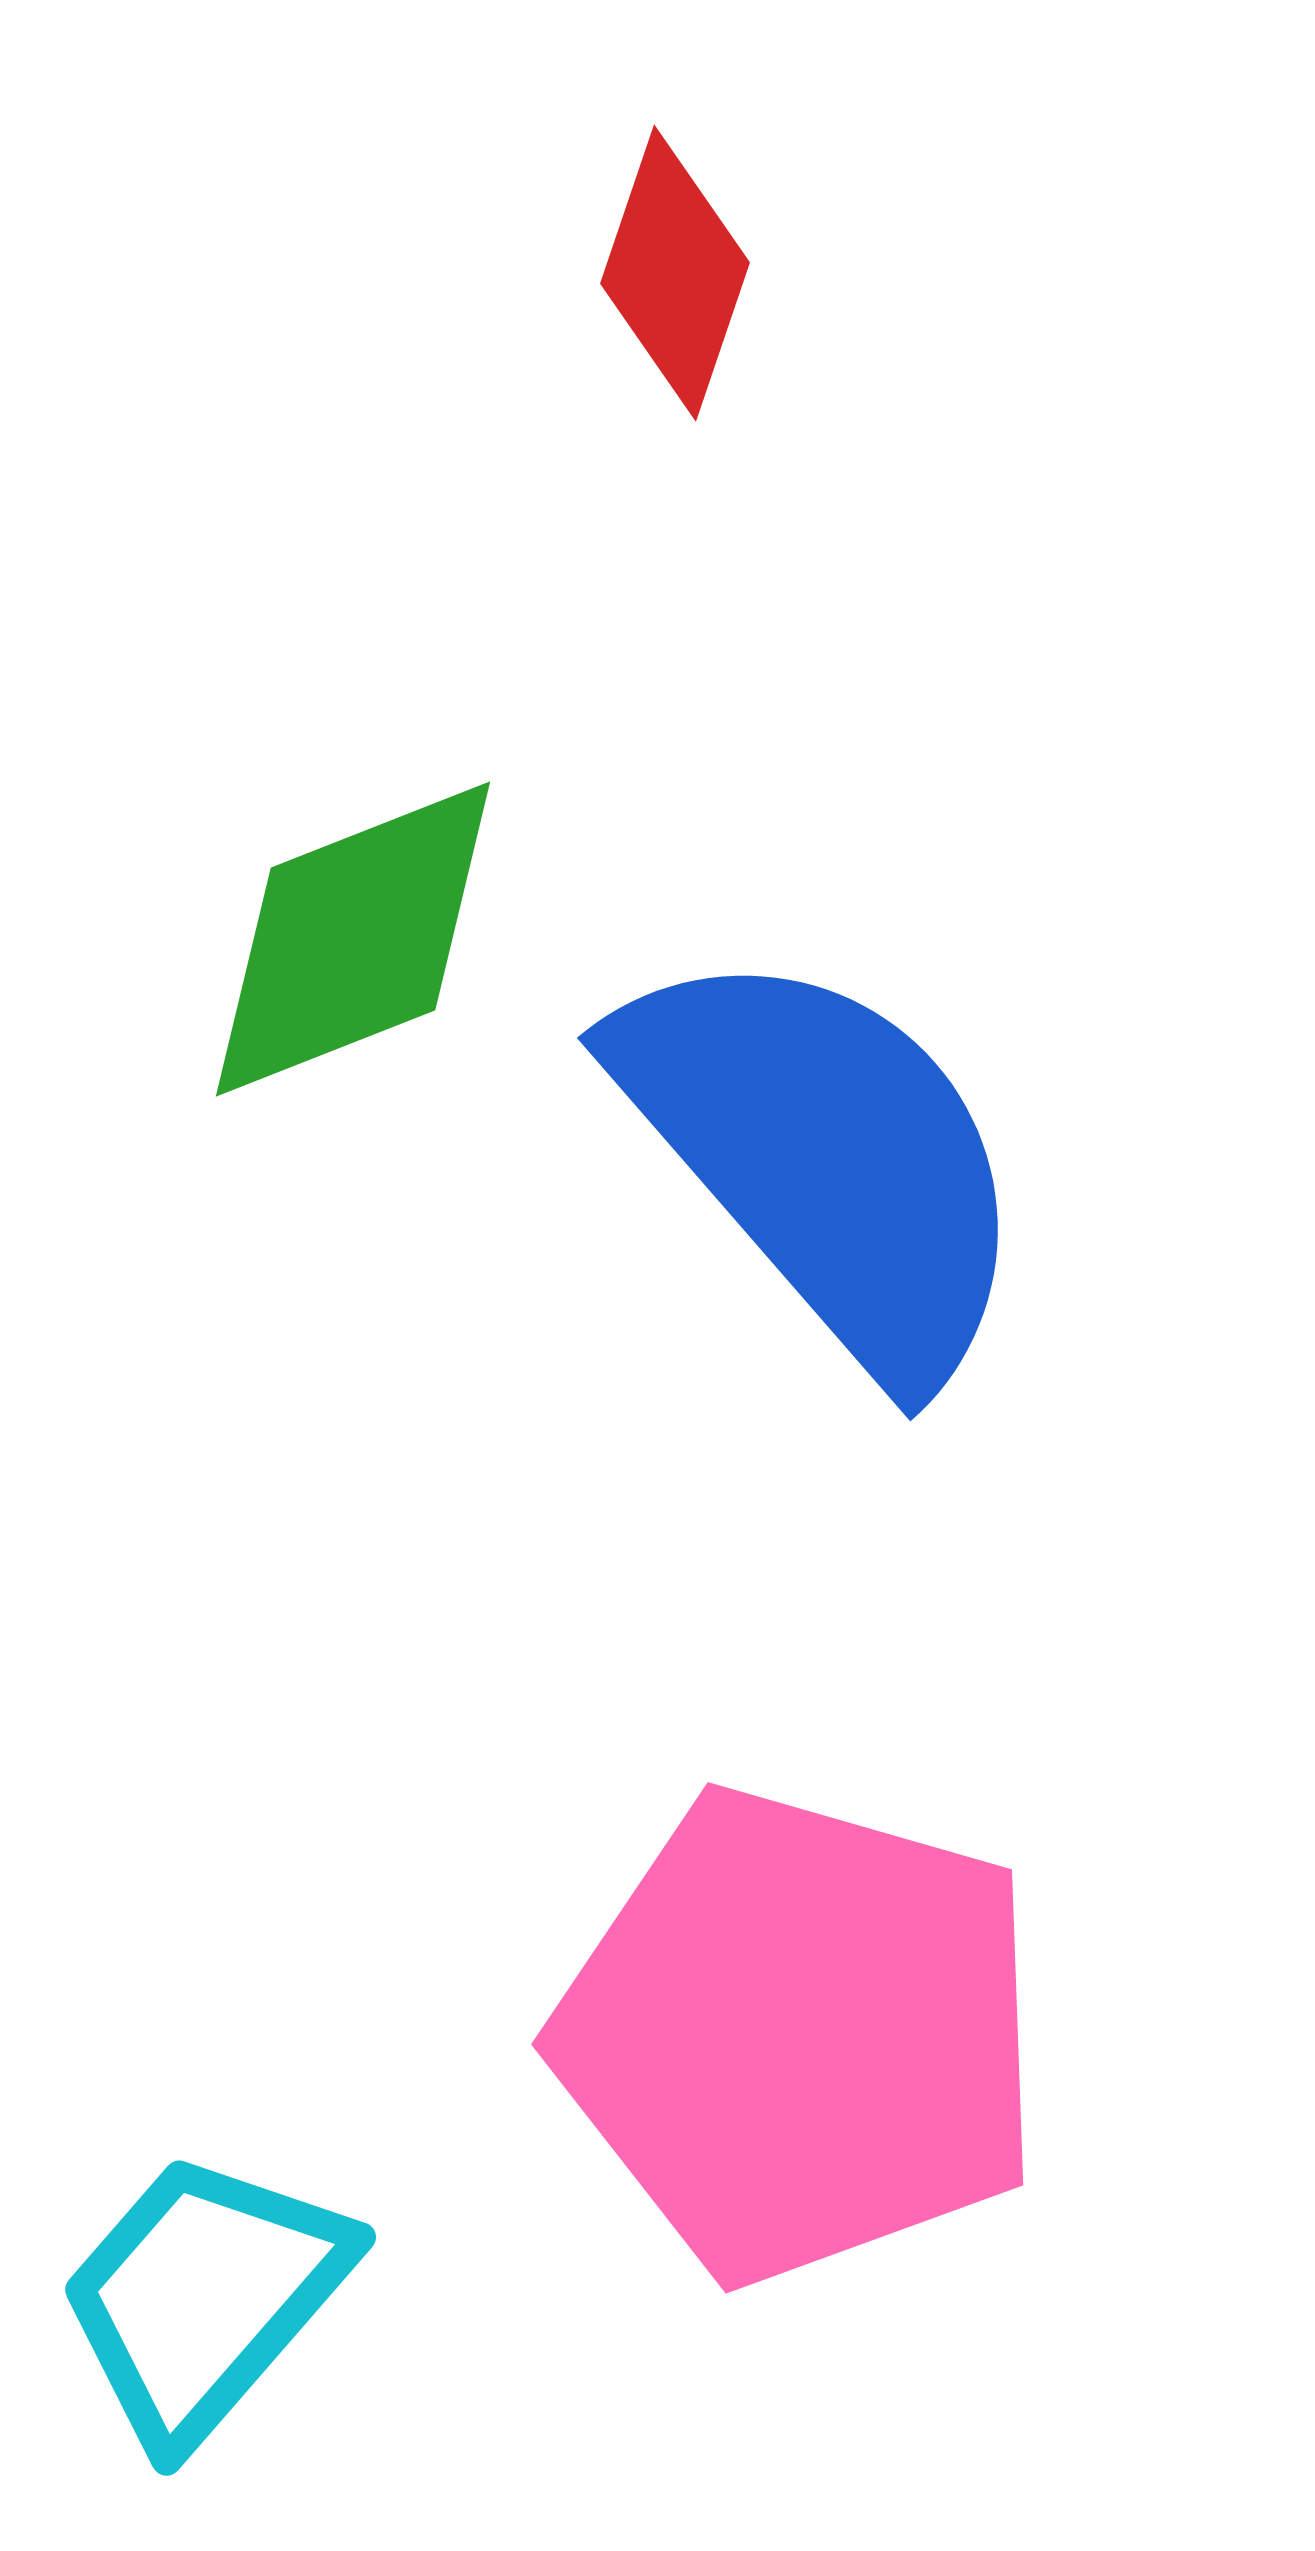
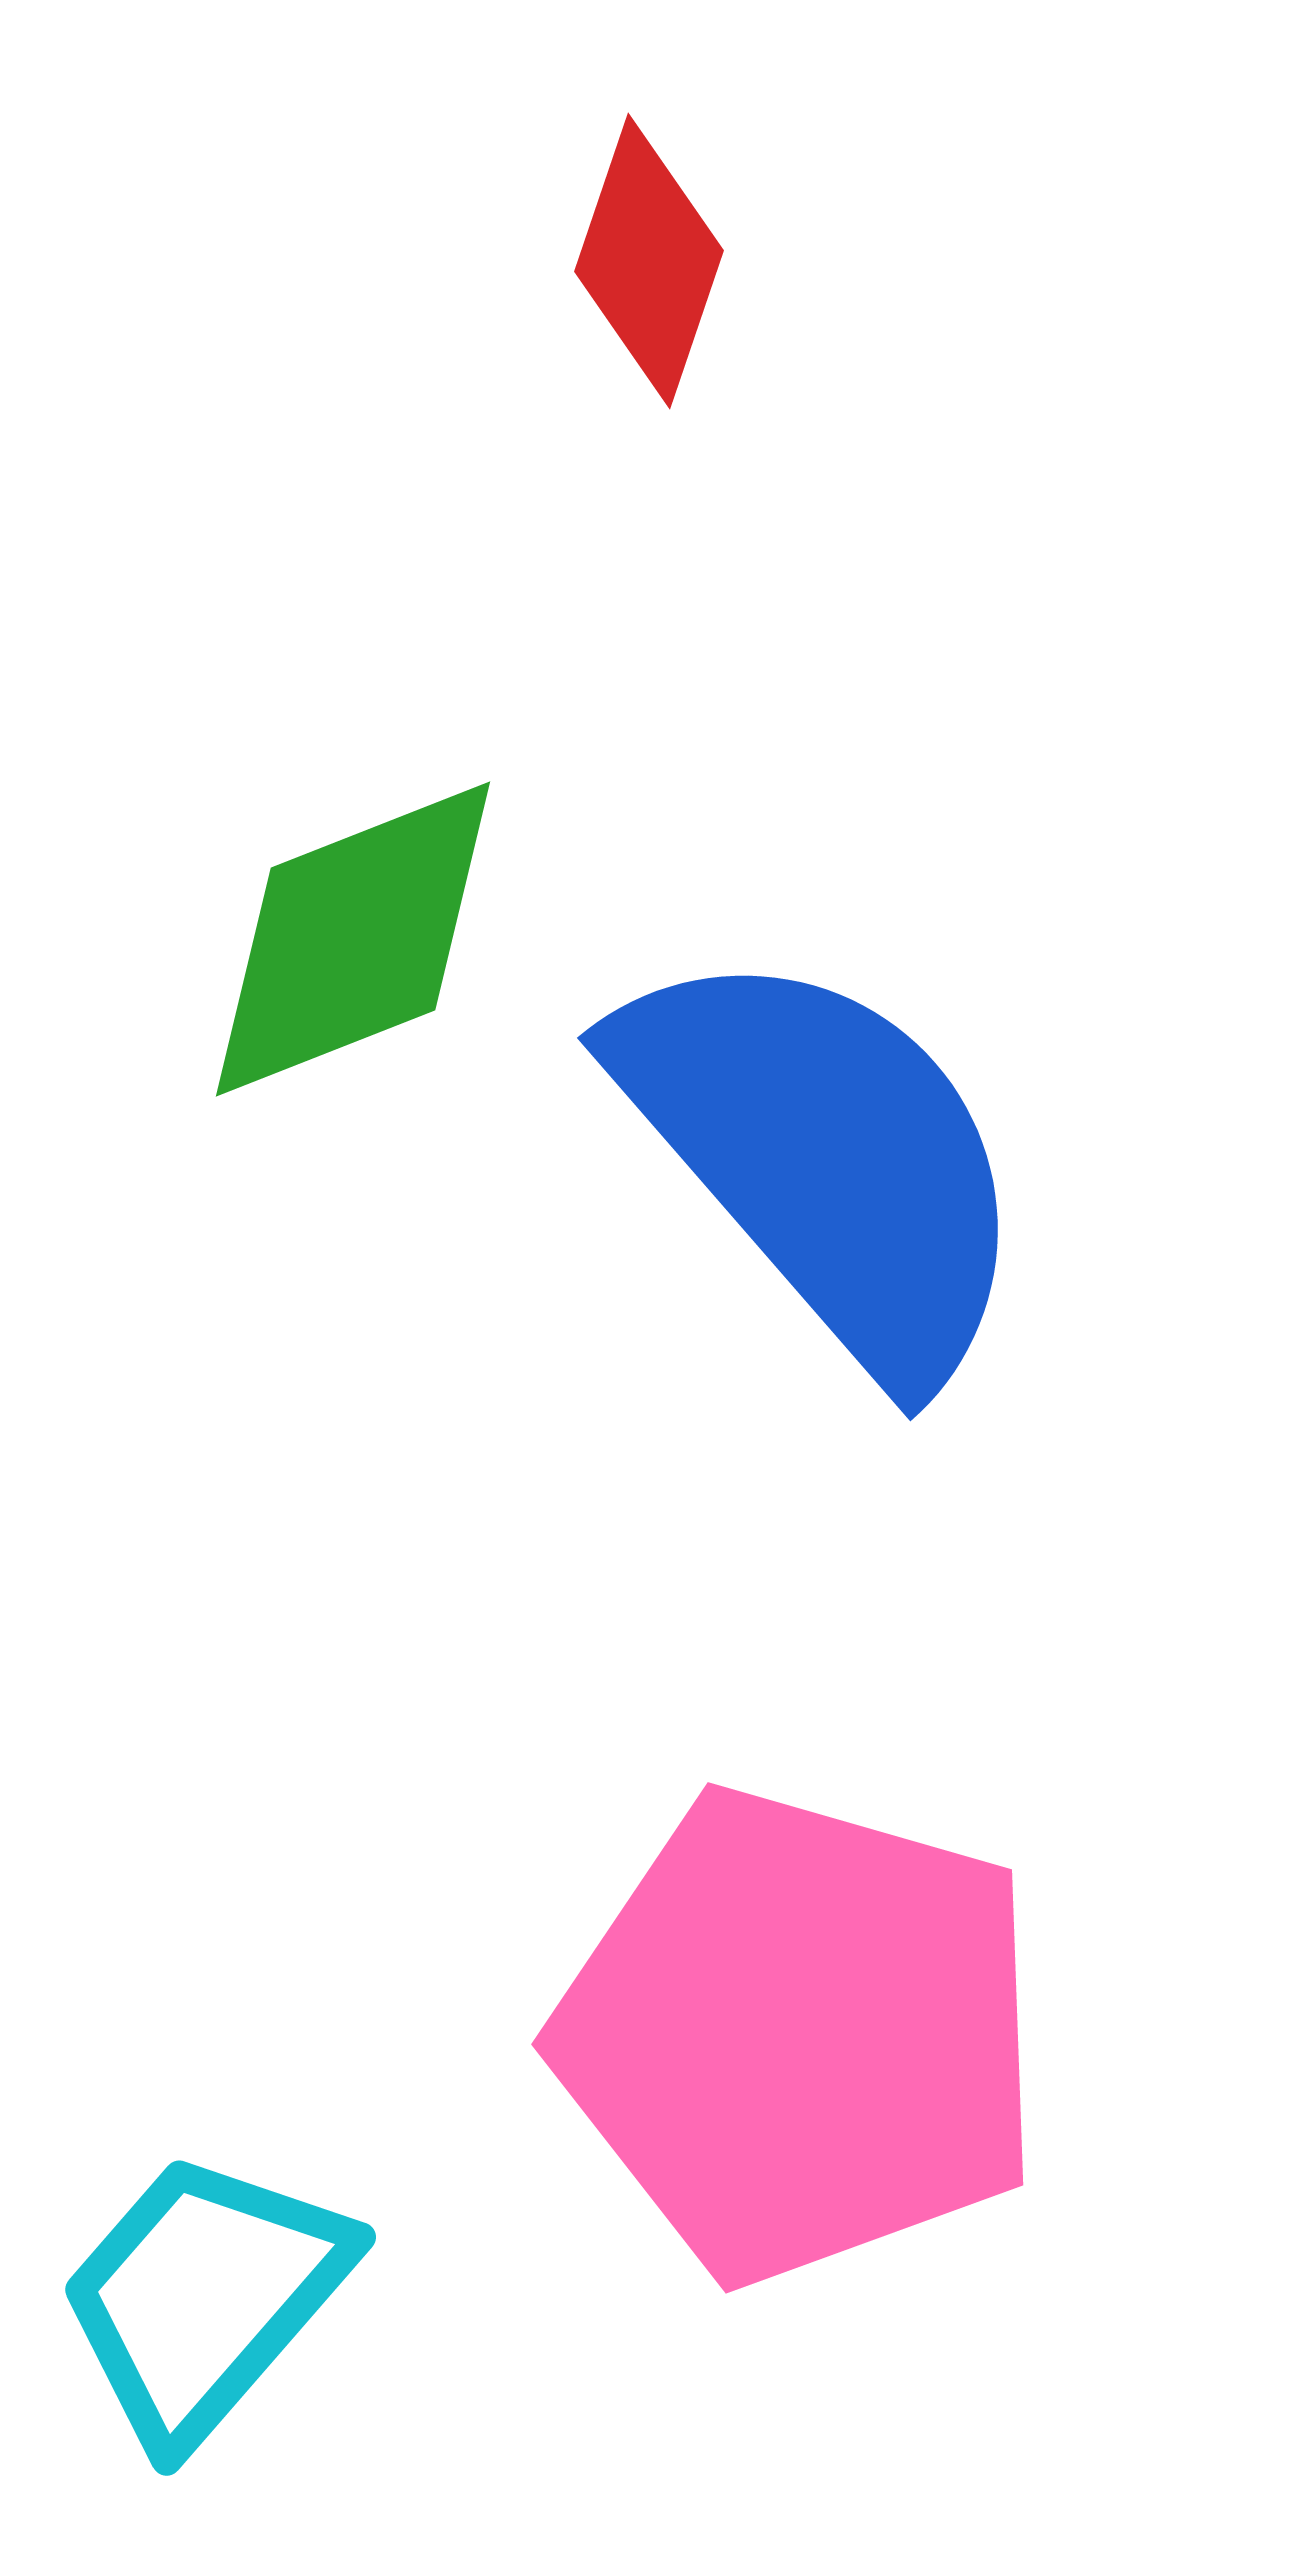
red diamond: moved 26 px left, 12 px up
